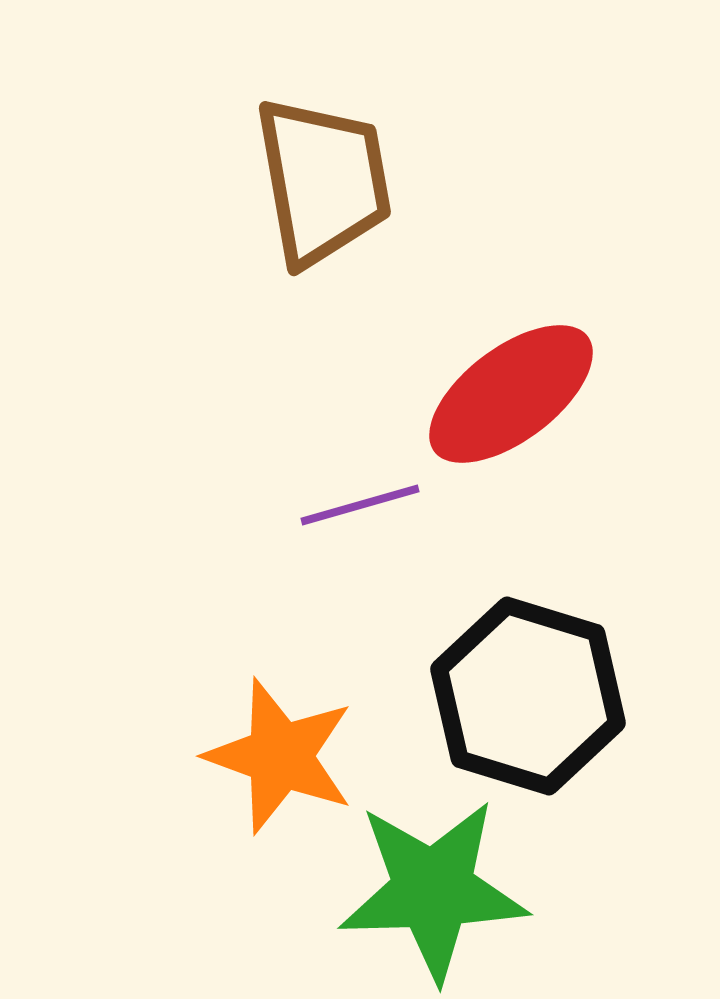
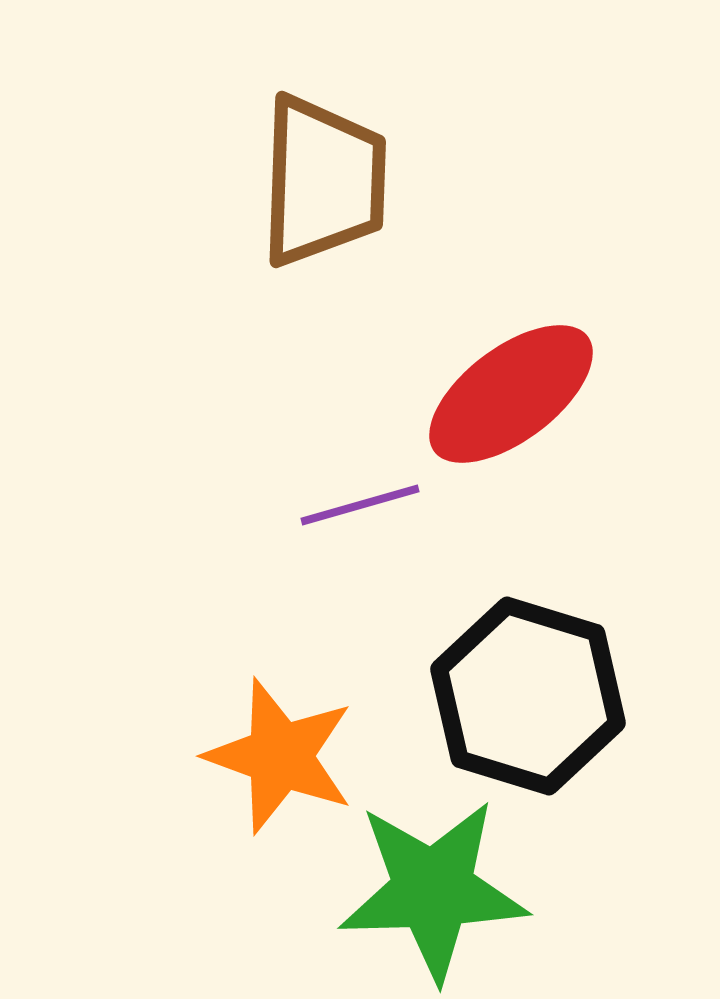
brown trapezoid: rotated 12 degrees clockwise
